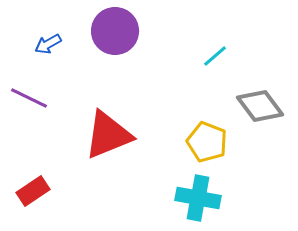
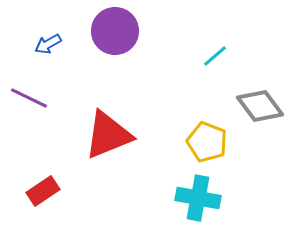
red rectangle: moved 10 px right
